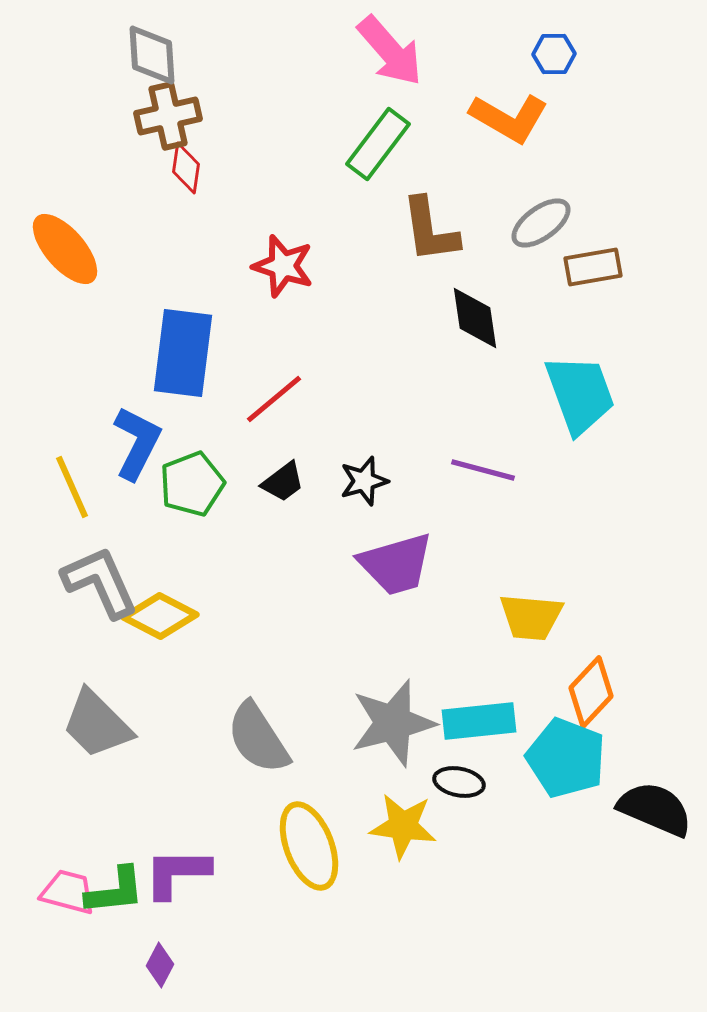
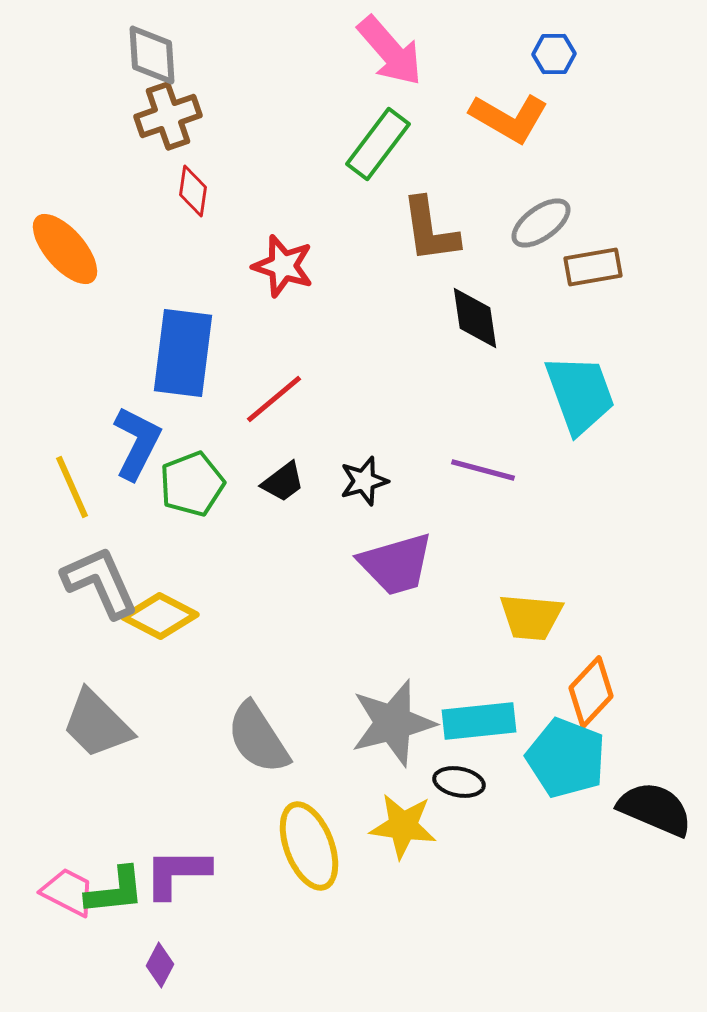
brown cross: rotated 6 degrees counterclockwise
red diamond: moved 7 px right, 23 px down
pink trapezoid: rotated 12 degrees clockwise
